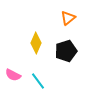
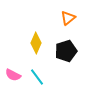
cyan line: moved 1 px left, 4 px up
